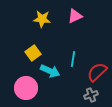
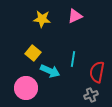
yellow square: rotated 14 degrees counterclockwise
red semicircle: rotated 35 degrees counterclockwise
